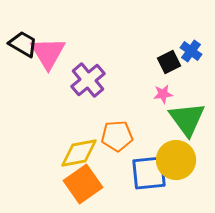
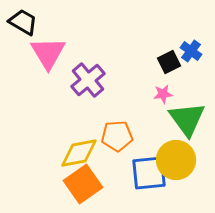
black trapezoid: moved 22 px up
